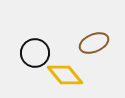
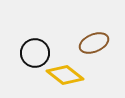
yellow diamond: rotated 12 degrees counterclockwise
